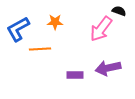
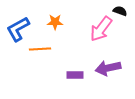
black semicircle: moved 1 px right
